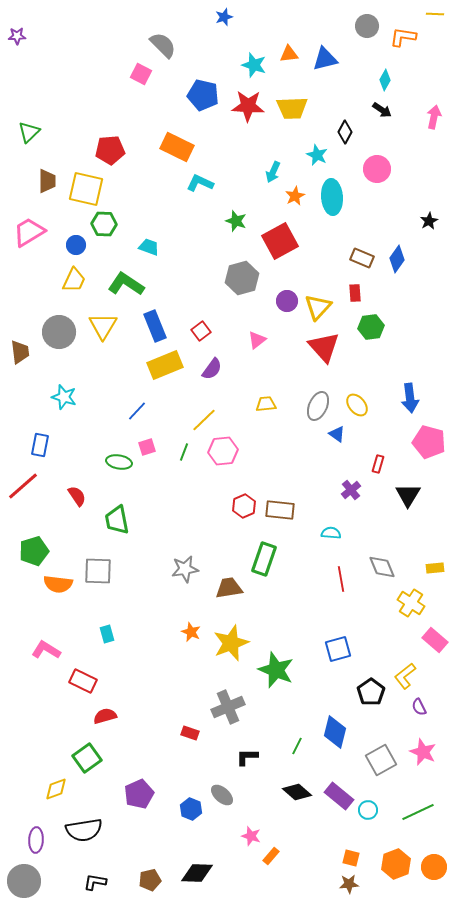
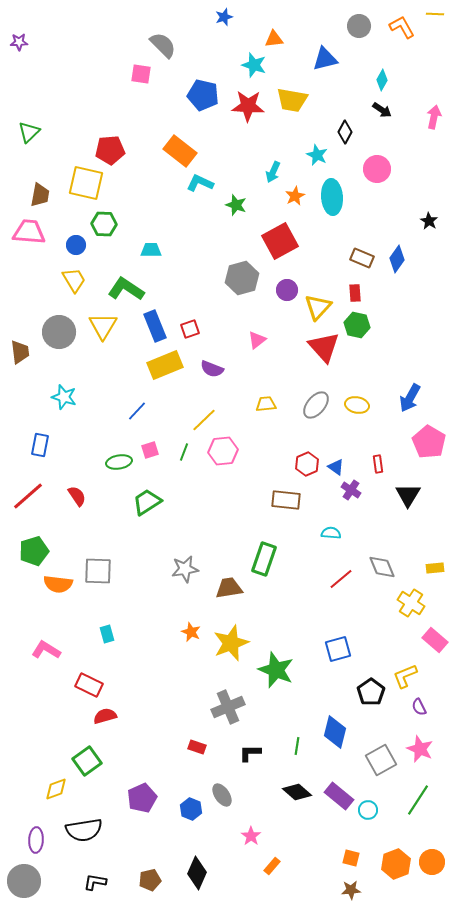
gray circle at (367, 26): moved 8 px left
purple star at (17, 36): moved 2 px right, 6 px down
orange L-shape at (403, 37): moved 1 px left, 10 px up; rotated 52 degrees clockwise
orange triangle at (289, 54): moved 15 px left, 15 px up
pink square at (141, 74): rotated 20 degrees counterclockwise
cyan diamond at (385, 80): moved 3 px left
yellow trapezoid at (292, 108): moved 8 px up; rotated 12 degrees clockwise
orange rectangle at (177, 147): moved 3 px right, 4 px down; rotated 12 degrees clockwise
brown trapezoid at (47, 181): moved 7 px left, 14 px down; rotated 10 degrees clockwise
yellow square at (86, 189): moved 6 px up
green star at (236, 221): moved 16 px up
black star at (429, 221): rotated 12 degrees counterclockwise
pink trapezoid at (29, 232): rotated 36 degrees clockwise
cyan trapezoid at (149, 247): moved 2 px right, 3 px down; rotated 20 degrees counterclockwise
yellow trapezoid at (74, 280): rotated 56 degrees counterclockwise
green L-shape at (126, 284): moved 5 px down
purple circle at (287, 301): moved 11 px up
green hexagon at (371, 327): moved 14 px left, 2 px up; rotated 20 degrees clockwise
red square at (201, 331): moved 11 px left, 2 px up; rotated 18 degrees clockwise
purple semicircle at (212, 369): rotated 75 degrees clockwise
blue arrow at (410, 398): rotated 36 degrees clockwise
yellow ellipse at (357, 405): rotated 40 degrees counterclockwise
gray ellipse at (318, 406): moved 2 px left, 1 px up; rotated 16 degrees clockwise
blue triangle at (337, 434): moved 1 px left, 33 px down
pink pentagon at (429, 442): rotated 16 degrees clockwise
pink square at (147, 447): moved 3 px right, 3 px down
green ellipse at (119, 462): rotated 20 degrees counterclockwise
red rectangle at (378, 464): rotated 24 degrees counterclockwise
red line at (23, 486): moved 5 px right, 10 px down
purple cross at (351, 490): rotated 18 degrees counterclockwise
red hexagon at (244, 506): moved 63 px right, 42 px up
brown rectangle at (280, 510): moved 6 px right, 10 px up
green trapezoid at (117, 520): moved 30 px right, 18 px up; rotated 68 degrees clockwise
red line at (341, 579): rotated 60 degrees clockwise
yellow L-shape at (405, 676): rotated 16 degrees clockwise
red rectangle at (83, 681): moved 6 px right, 4 px down
red rectangle at (190, 733): moved 7 px right, 14 px down
green line at (297, 746): rotated 18 degrees counterclockwise
pink star at (423, 752): moved 3 px left, 3 px up
black L-shape at (247, 757): moved 3 px right, 4 px up
green square at (87, 758): moved 3 px down
purple pentagon at (139, 794): moved 3 px right, 4 px down
gray ellipse at (222, 795): rotated 15 degrees clockwise
green line at (418, 812): moved 12 px up; rotated 32 degrees counterclockwise
pink star at (251, 836): rotated 18 degrees clockwise
orange rectangle at (271, 856): moved 1 px right, 10 px down
orange circle at (434, 867): moved 2 px left, 5 px up
black diamond at (197, 873): rotated 68 degrees counterclockwise
brown star at (349, 884): moved 2 px right, 6 px down
